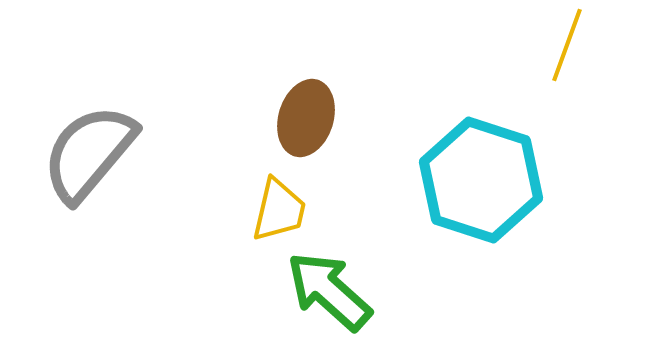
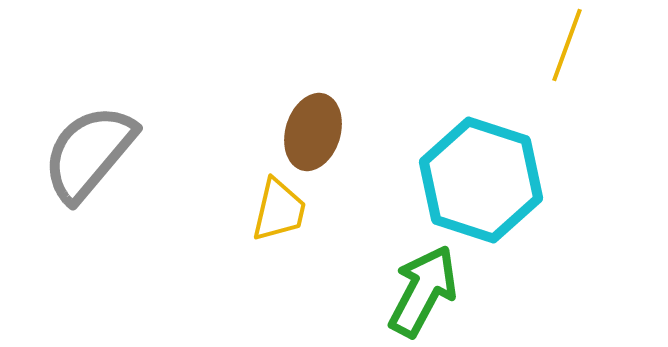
brown ellipse: moved 7 px right, 14 px down
green arrow: moved 94 px right; rotated 76 degrees clockwise
